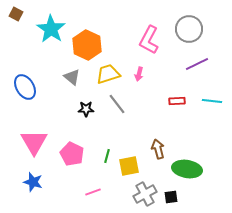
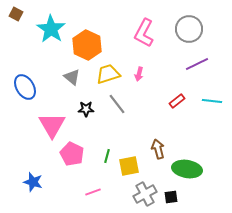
pink L-shape: moved 5 px left, 7 px up
red rectangle: rotated 35 degrees counterclockwise
pink triangle: moved 18 px right, 17 px up
